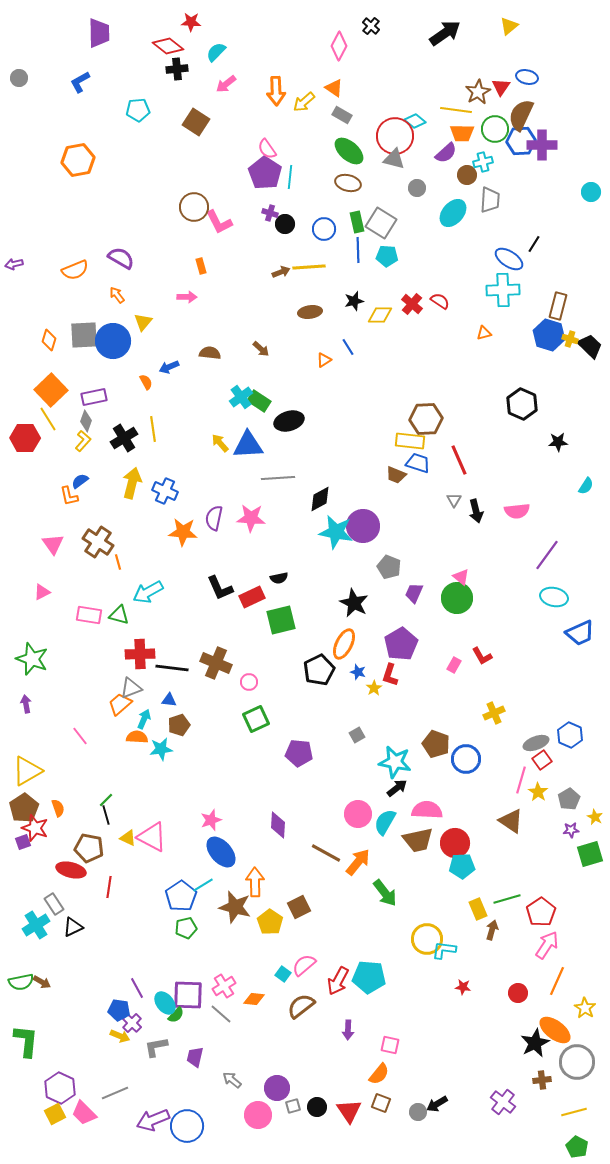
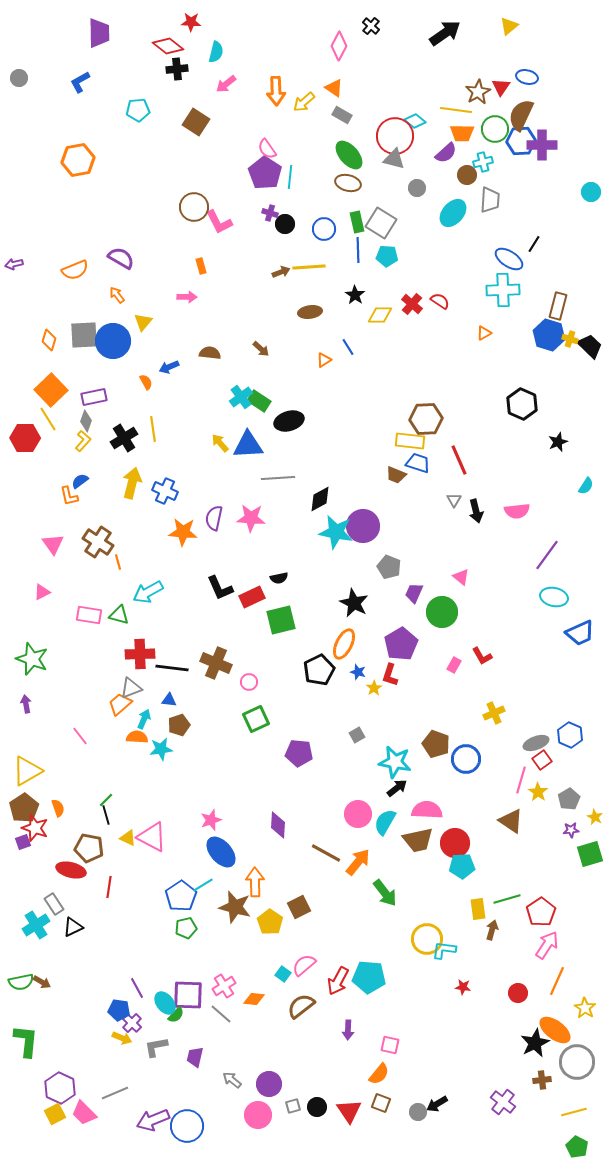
cyan semicircle at (216, 52): rotated 150 degrees clockwise
green ellipse at (349, 151): moved 4 px down; rotated 8 degrees clockwise
black star at (354, 301): moved 1 px right, 6 px up; rotated 24 degrees counterclockwise
orange triangle at (484, 333): rotated 14 degrees counterclockwise
black star at (558, 442): rotated 18 degrees counterclockwise
green circle at (457, 598): moved 15 px left, 14 px down
yellow rectangle at (478, 909): rotated 15 degrees clockwise
yellow arrow at (120, 1036): moved 2 px right, 2 px down
purple circle at (277, 1088): moved 8 px left, 4 px up
